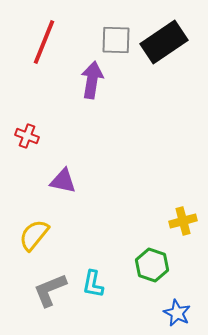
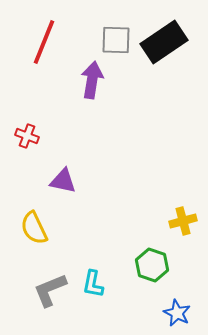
yellow semicircle: moved 7 px up; rotated 64 degrees counterclockwise
